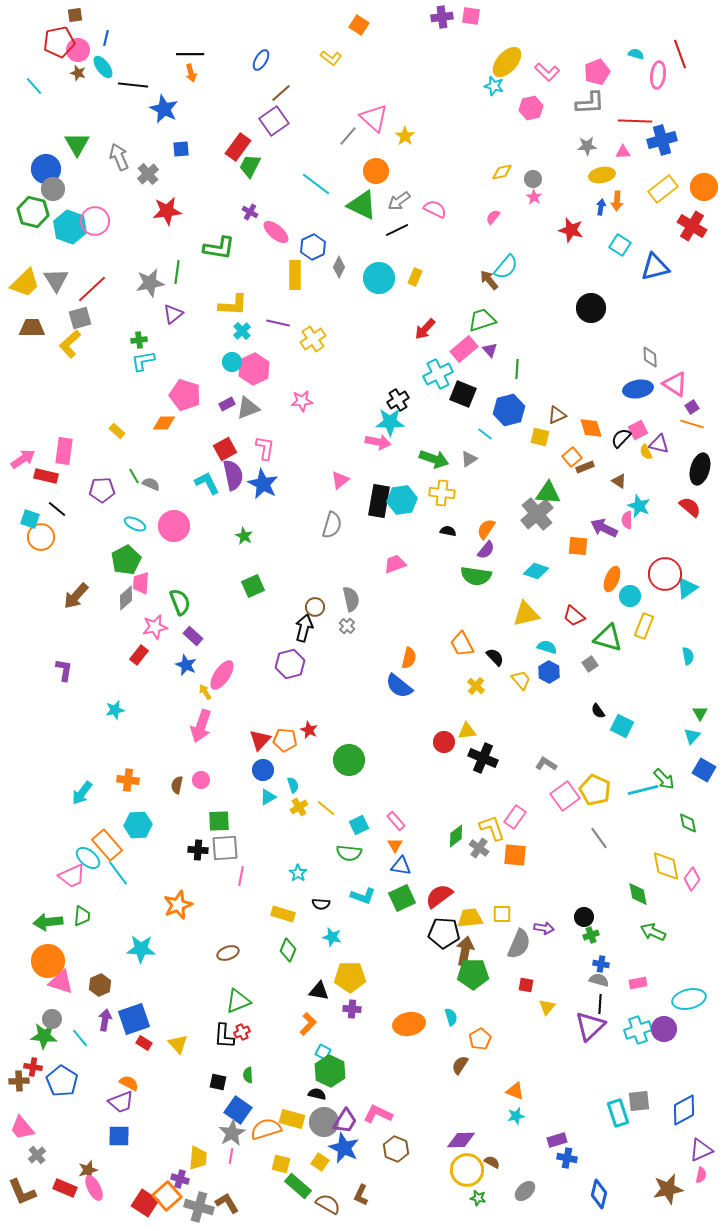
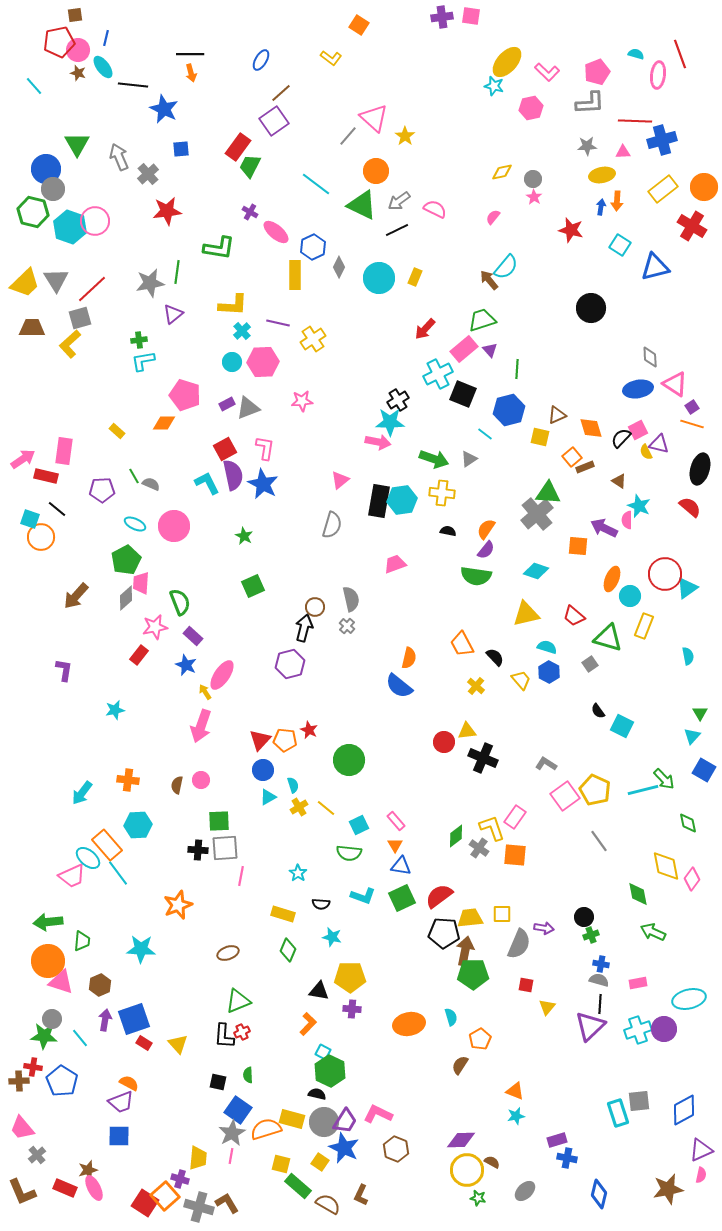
pink hexagon at (254, 369): moved 9 px right, 7 px up; rotated 24 degrees clockwise
gray line at (599, 838): moved 3 px down
green trapezoid at (82, 916): moved 25 px down
orange square at (167, 1196): moved 2 px left
